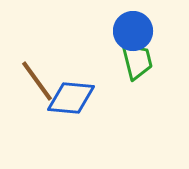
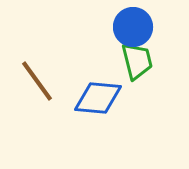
blue circle: moved 4 px up
blue diamond: moved 27 px right
